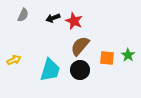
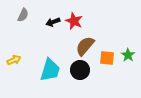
black arrow: moved 4 px down
brown semicircle: moved 5 px right
